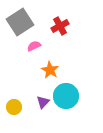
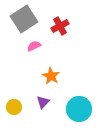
gray square: moved 4 px right, 3 px up
orange star: moved 1 px right, 6 px down
cyan circle: moved 13 px right, 13 px down
